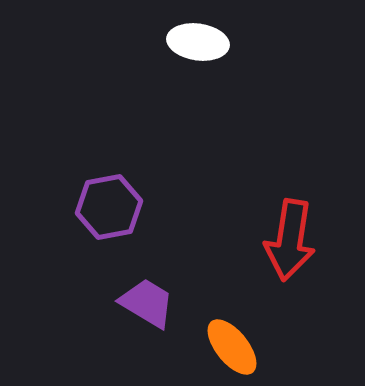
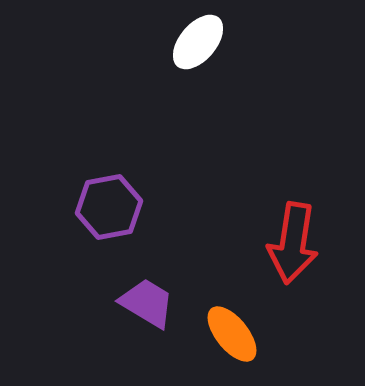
white ellipse: rotated 58 degrees counterclockwise
red arrow: moved 3 px right, 3 px down
orange ellipse: moved 13 px up
